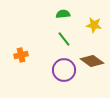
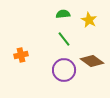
yellow star: moved 5 px left, 5 px up; rotated 21 degrees clockwise
